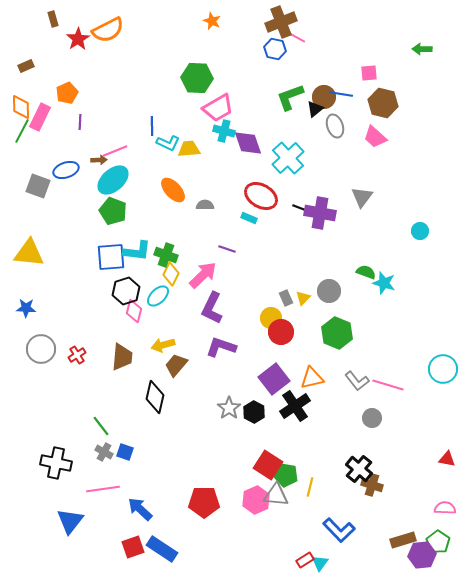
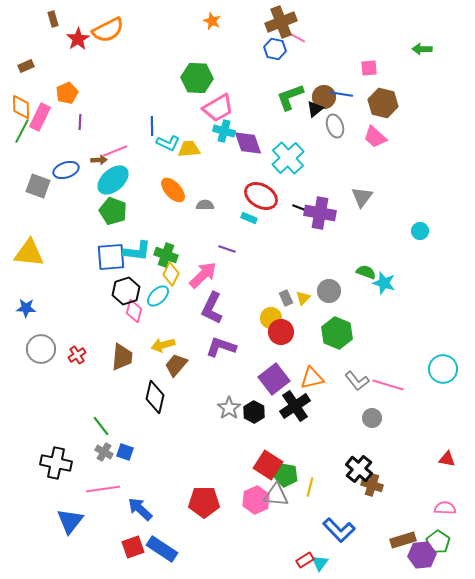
pink square at (369, 73): moved 5 px up
